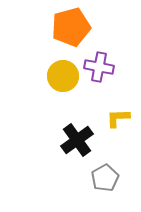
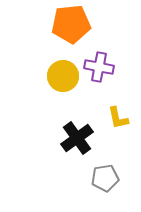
orange pentagon: moved 3 px up; rotated 9 degrees clockwise
yellow L-shape: rotated 100 degrees counterclockwise
black cross: moved 2 px up
gray pentagon: rotated 20 degrees clockwise
